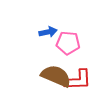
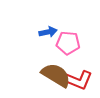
brown semicircle: moved 1 px up; rotated 8 degrees clockwise
red L-shape: rotated 24 degrees clockwise
